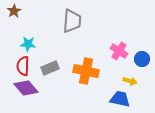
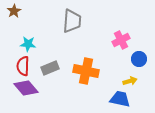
pink cross: moved 2 px right, 11 px up; rotated 30 degrees clockwise
blue circle: moved 3 px left
yellow arrow: rotated 32 degrees counterclockwise
